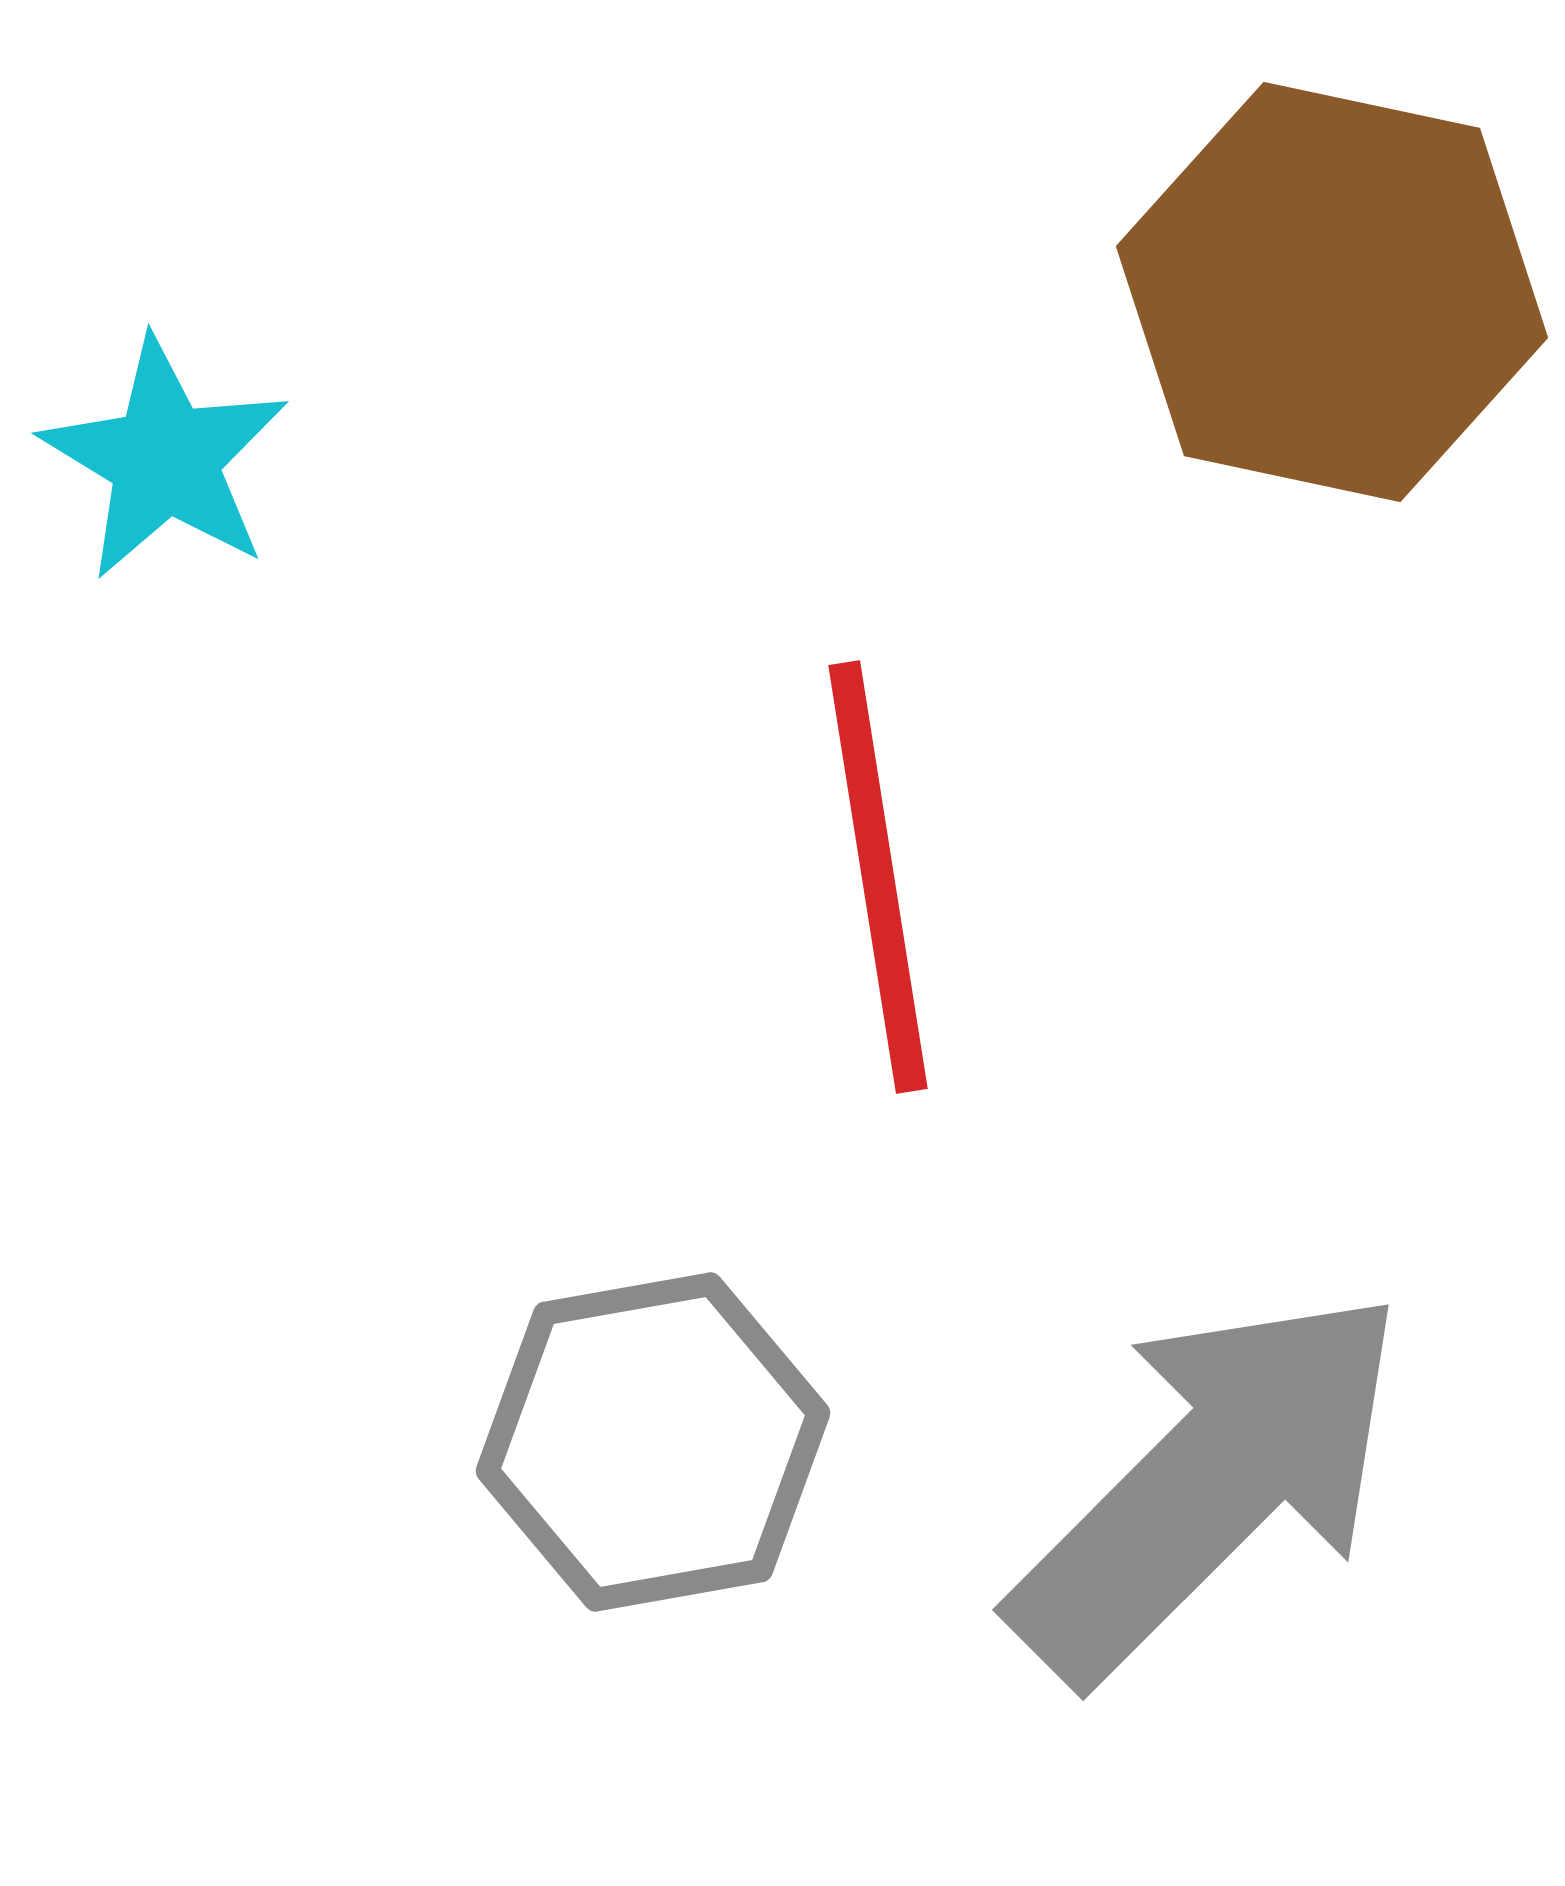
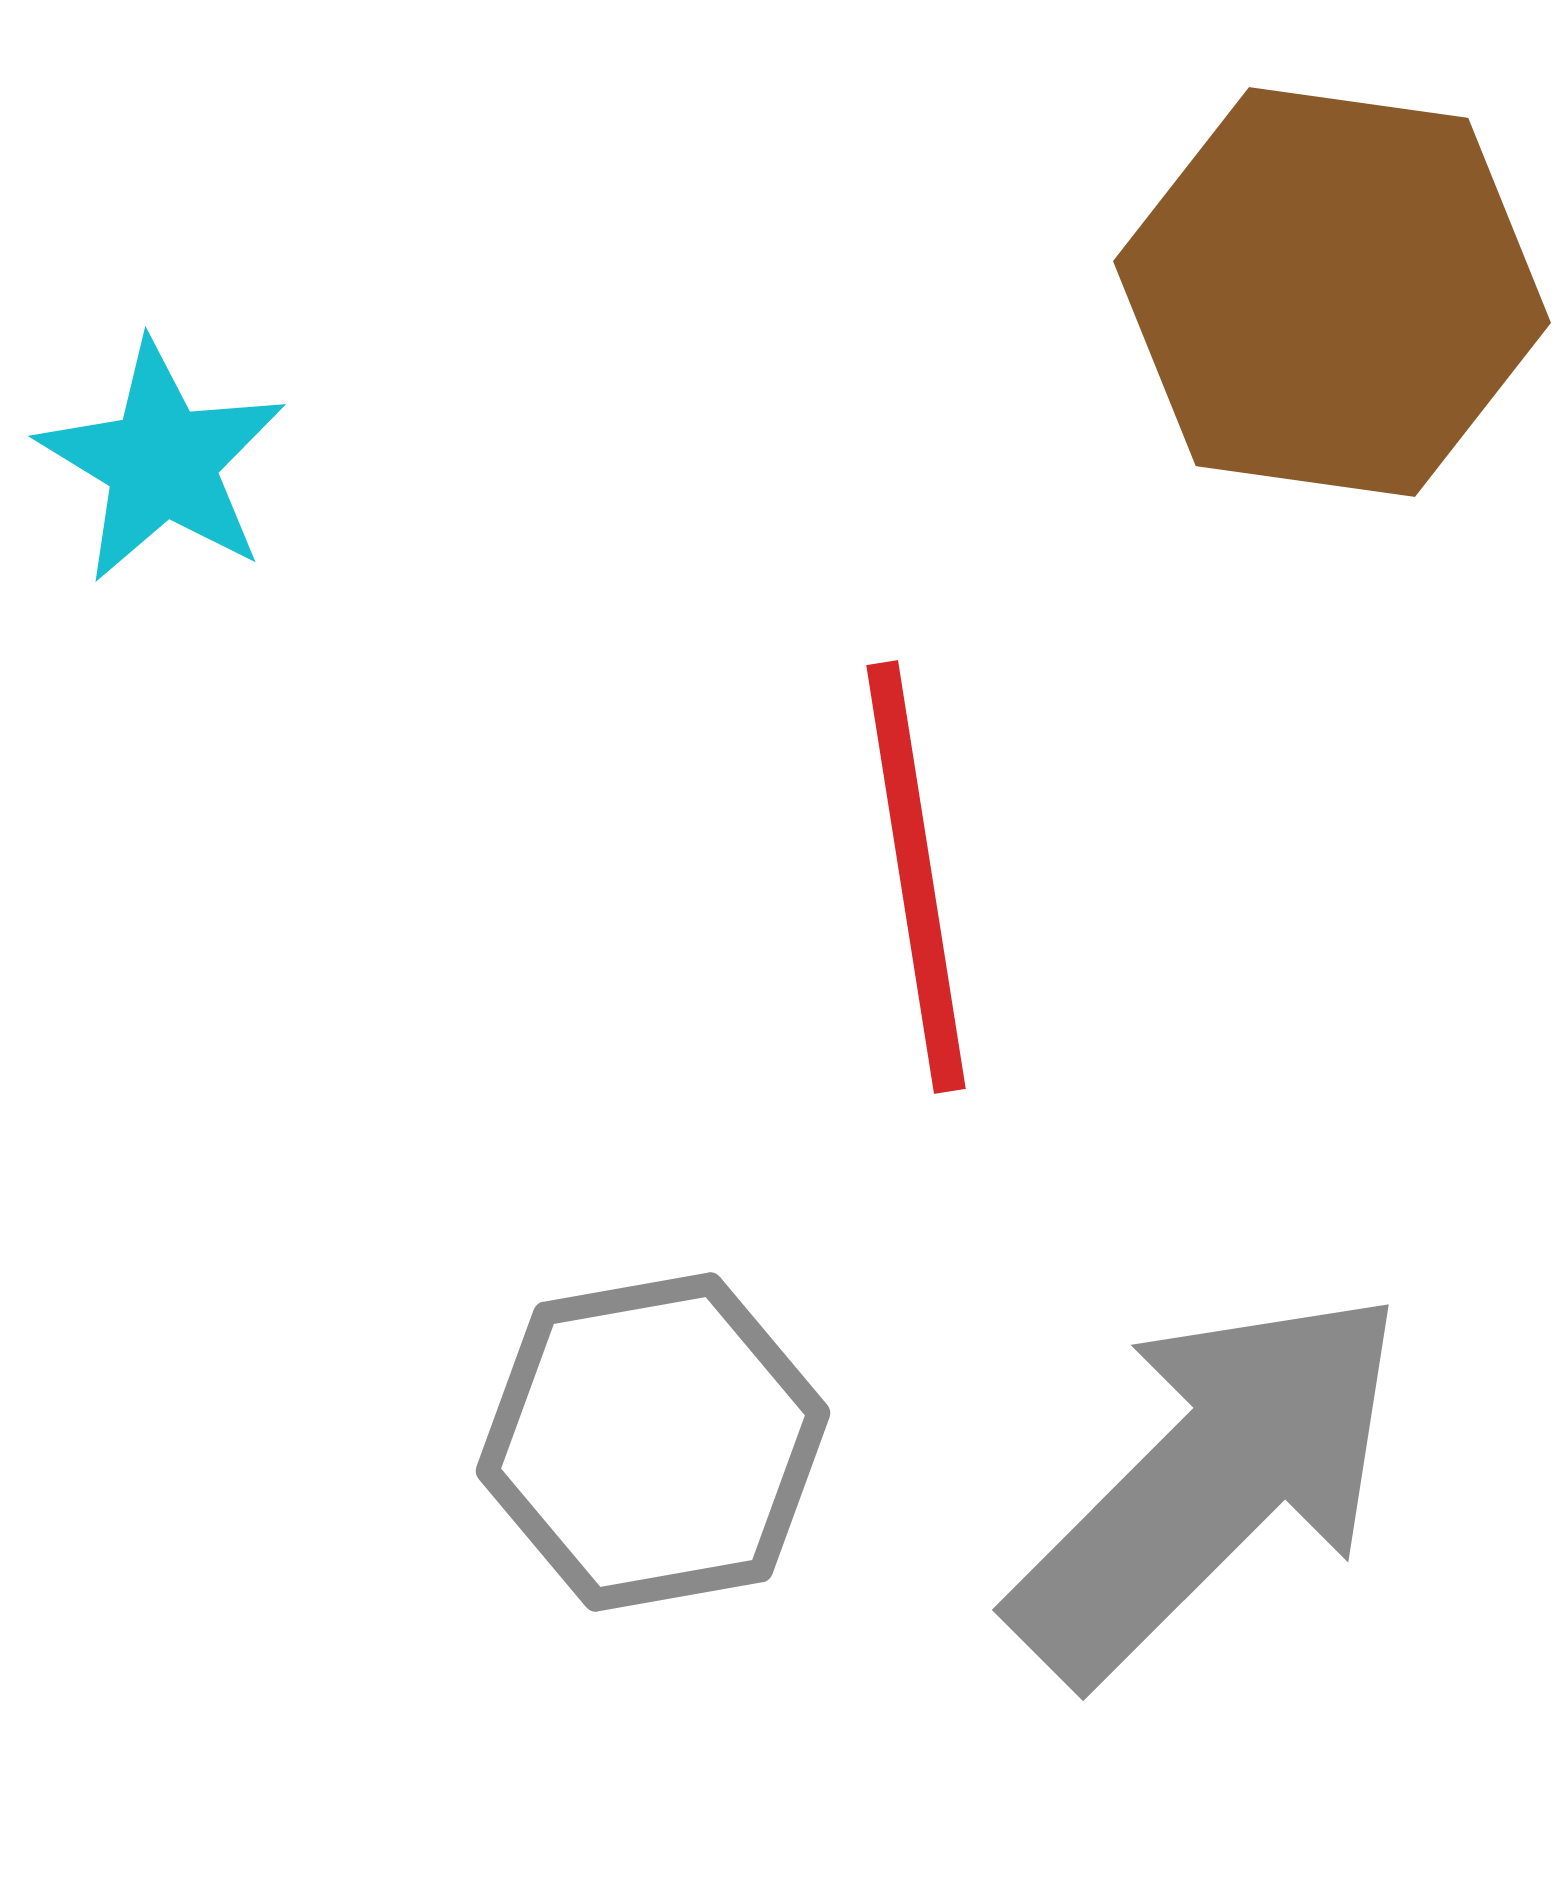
brown hexagon: rotated 4 degrees counterclockwise
cyan star: moved 3 px left, 3 px down
red line: moved 38 px right
